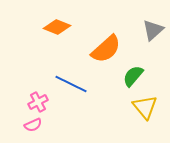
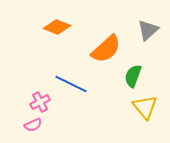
gray triangle: moved 5 px left
green semicircle: rotated 20 degrees counterclockwise
pink cross: moved 2 px right
